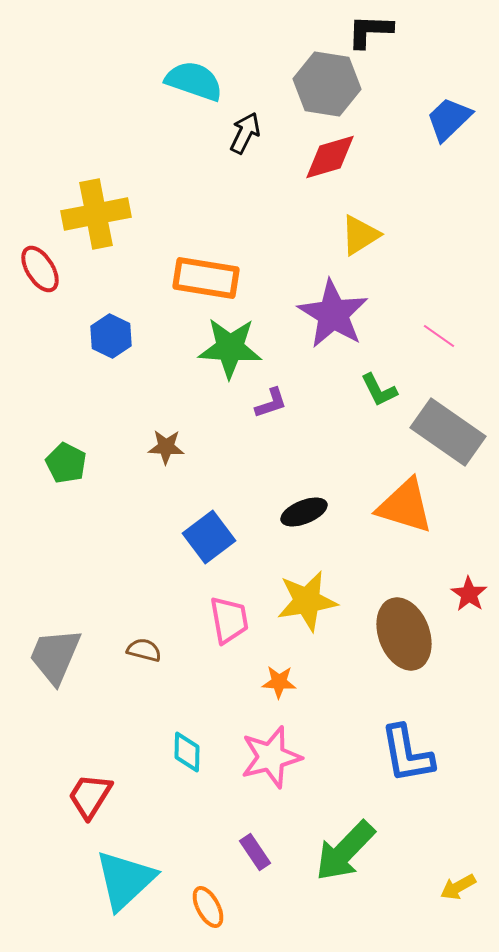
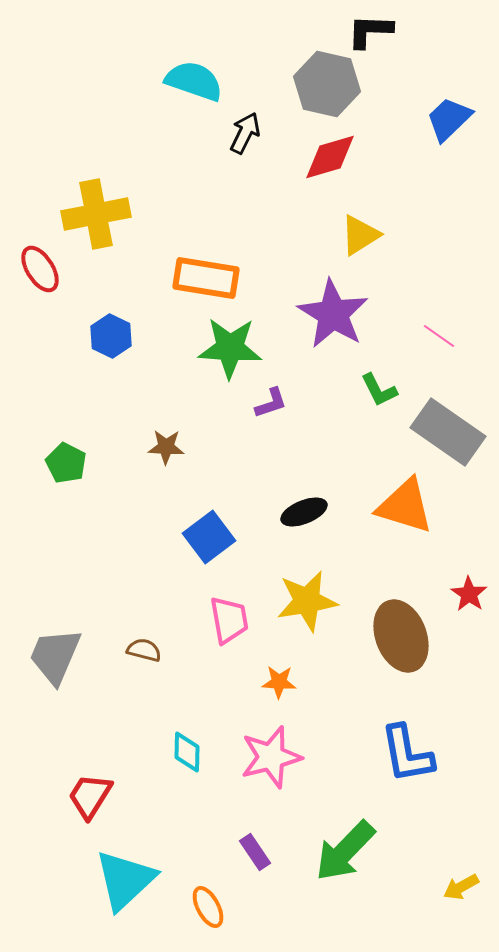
gray hexagon: rotated 4 degrees clockwise
brown ellipse: moved 3 px left, 2 px down
yellow arrow: moved 3 px right
